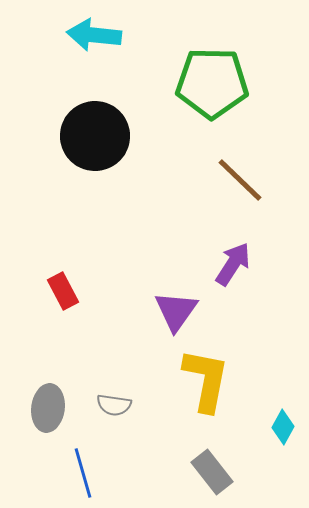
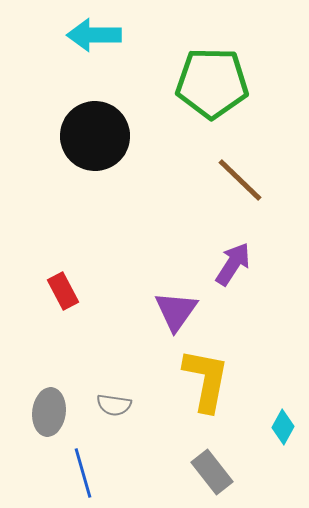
cyan arrow: rotated 6 degrees counterclockwise
gray ellipse: moved 1 px right, 4 px down
